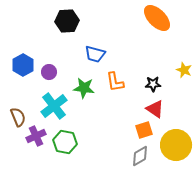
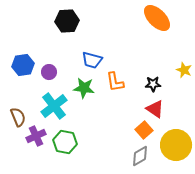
blue trapezoid: moved 3 px left, 6 px down
blue hexagon: rotated 20 degrees clockwise
orange square: rotated 24 degrees counterclockwise
